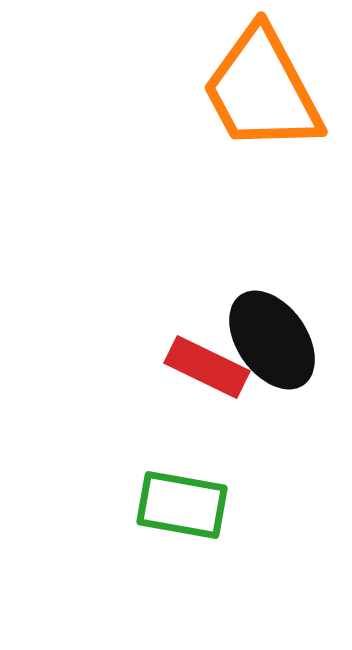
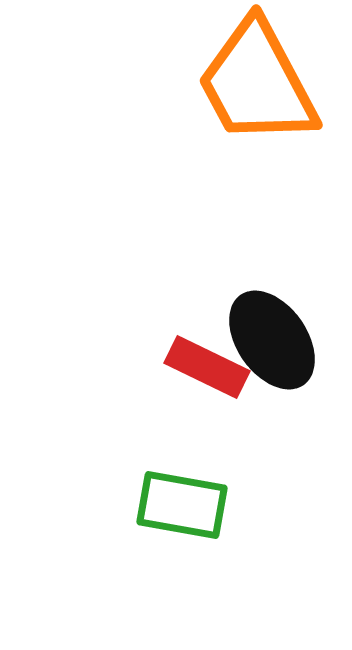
orange trapezoid: moved 5 px left, 7 px up
